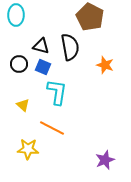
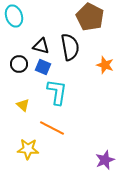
cyan ellipse: moved 2 px left, 1 px down; rotated 20 degrees counterclockwise
